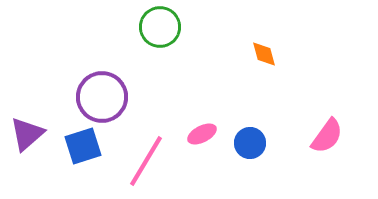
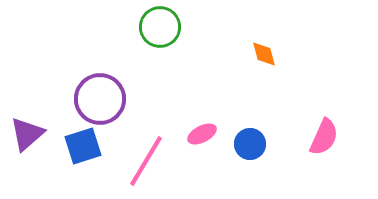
purple circle: moved 2 px left, 2 px down
pink semicircle: moved 3 px left, 1 px down; rotated 12 degrees counterclockwise
blue circle: moved 1 px down
